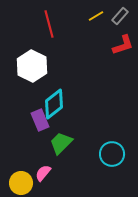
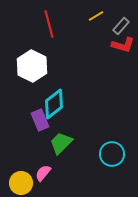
gray rectangle: moved 1 px right, 10 px down
red L-shape: rotated 35 degrees clockwise
